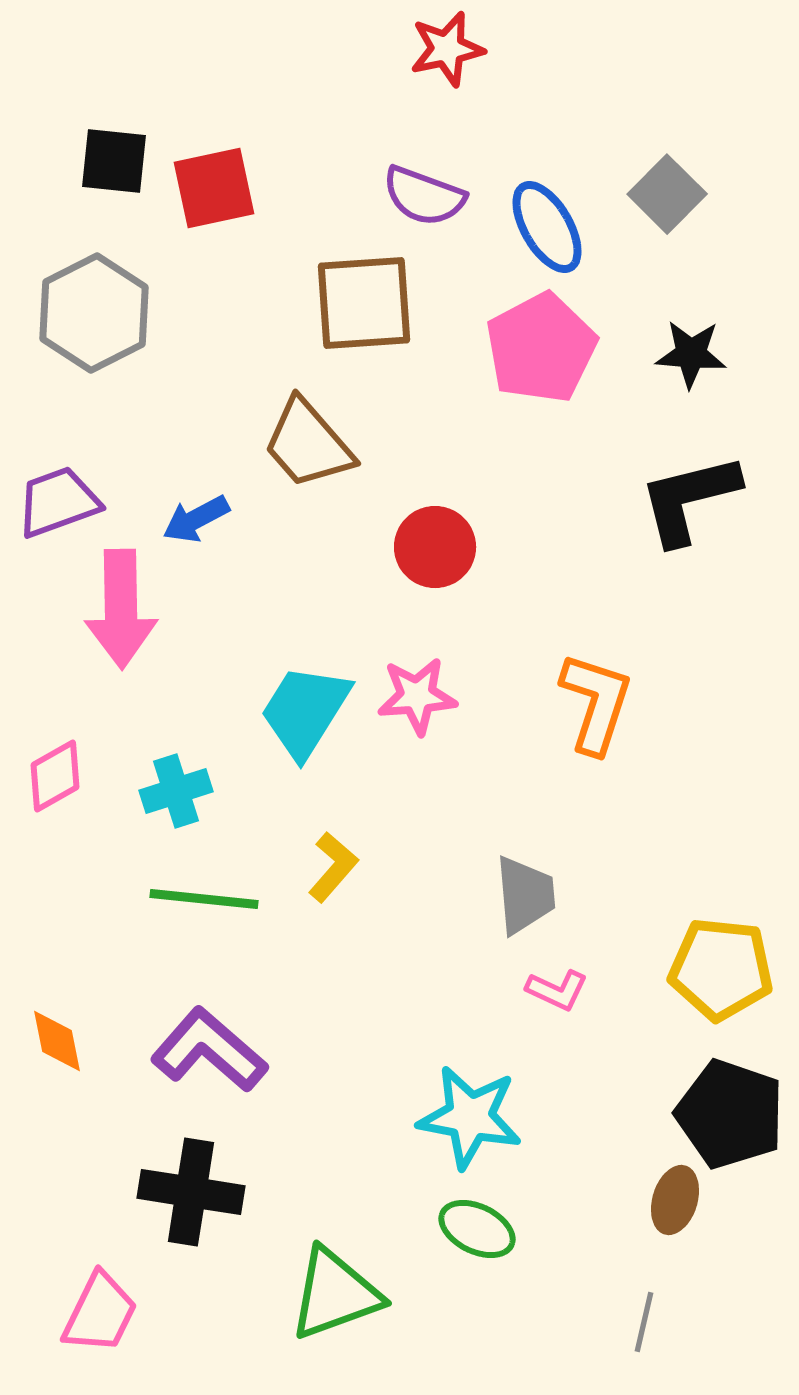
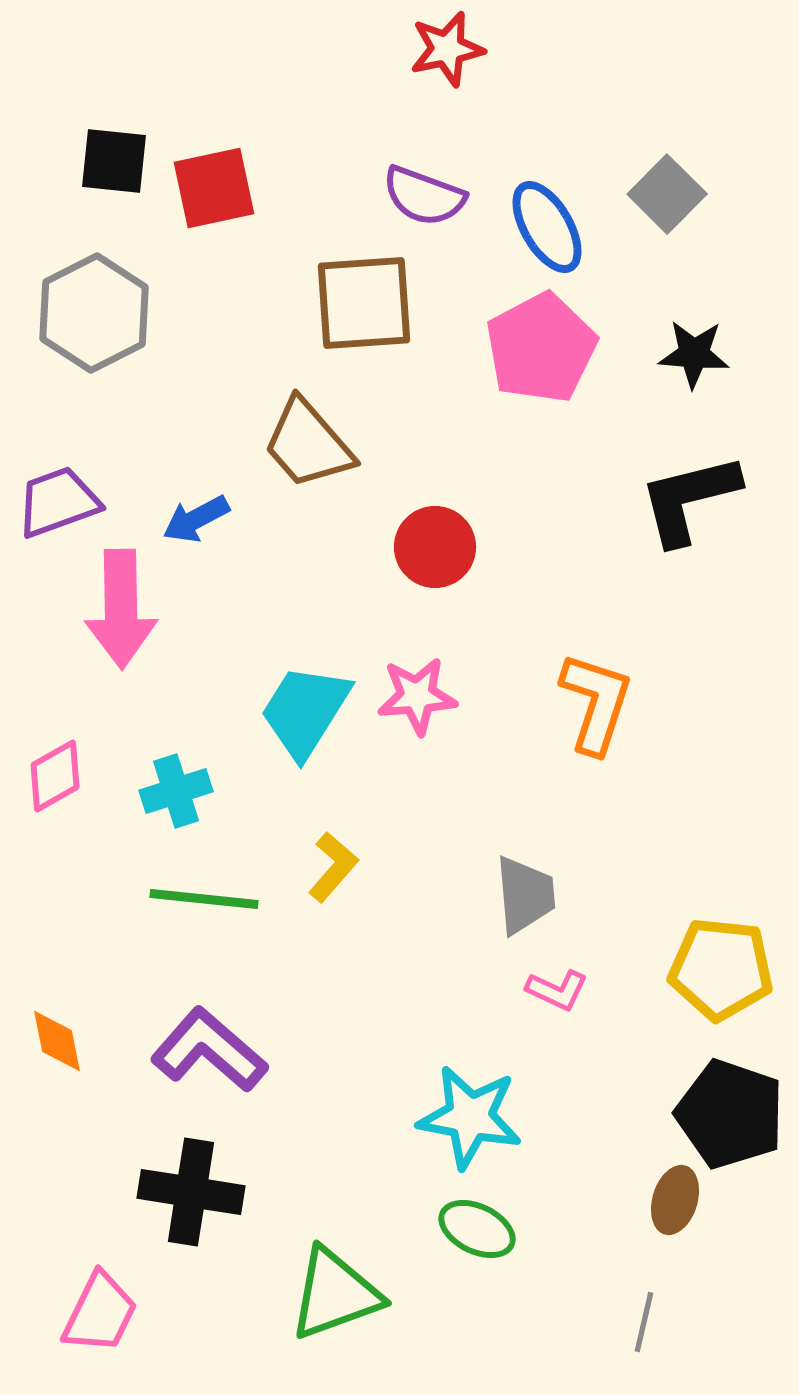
black star: moved 3 px right
